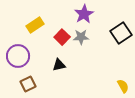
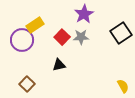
purple circle: moved 4 px right, 16 px up
brown square: moved 1 px left; rotated 21 degrees counterclockwise
